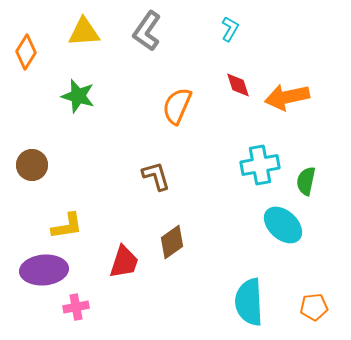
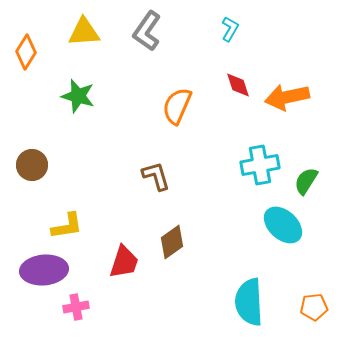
green semicircle: rotated 20 degrees clockwise
